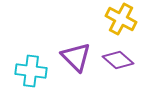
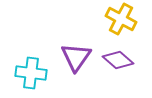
purple triangle: rotated 20 degrees clockwise
cyan cross: moved 2 px down
